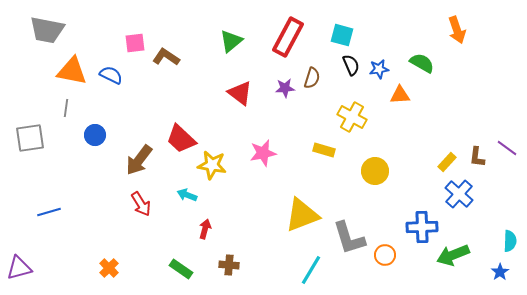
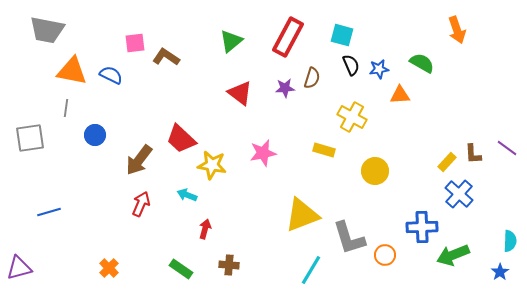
brown L-shape at (477, 157): moved 4 px left, 3 px up; rotated 10 degrees counterclockwise
red arrow at (141, 204): rotated 125 degrees counterclockwise
